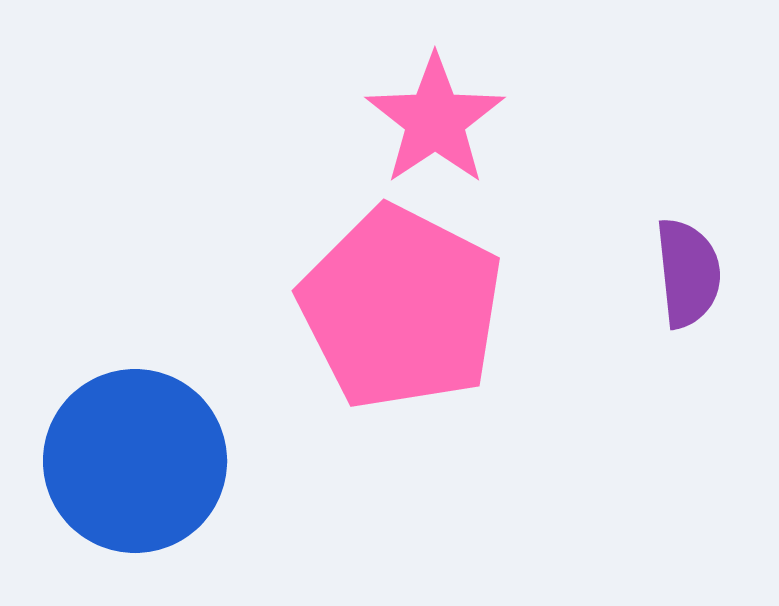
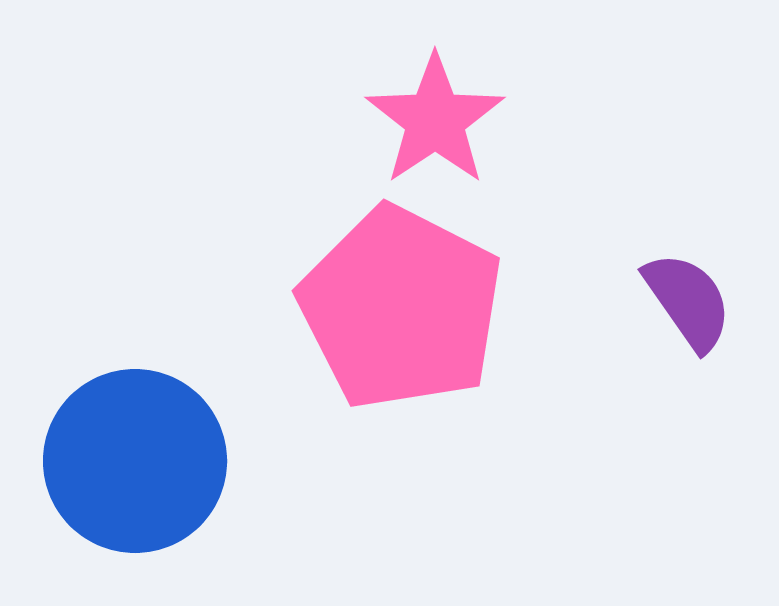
purple semicircle: moved 28 px down; rotated 29 degrees counterclockwise
